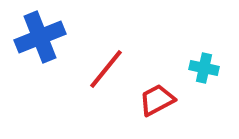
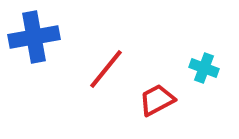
blue cross: moved 6 px left; rotated 12 degrees clockwise
cyan cross: rotated 8 degrees clockwise
